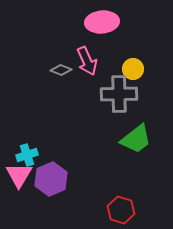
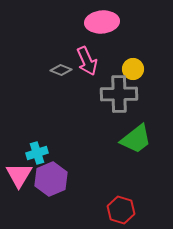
cyan cross: moved 10 px right, 2 px up
